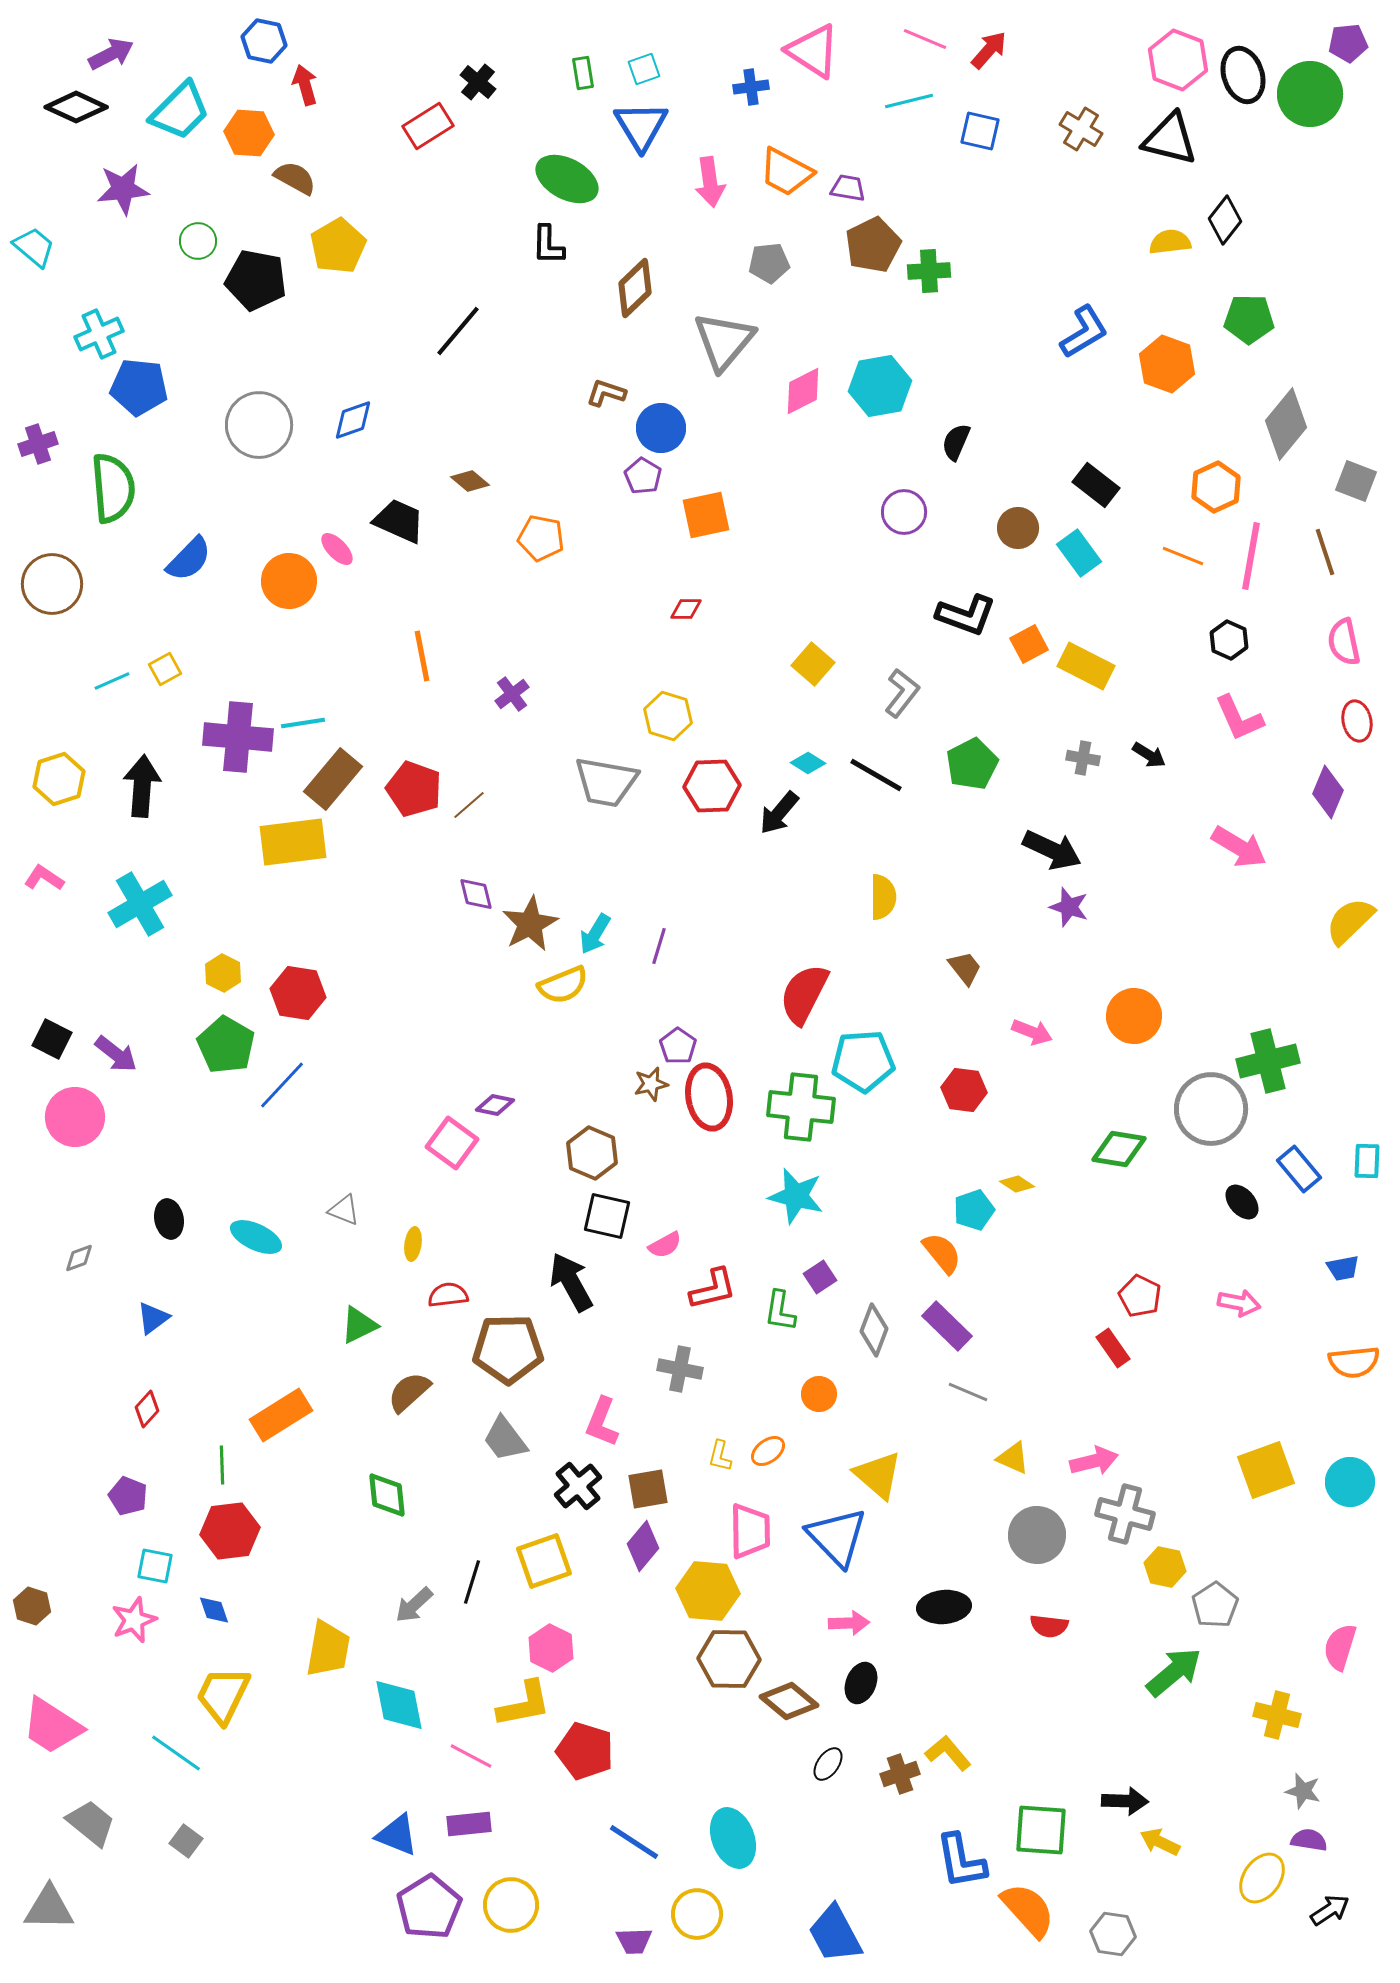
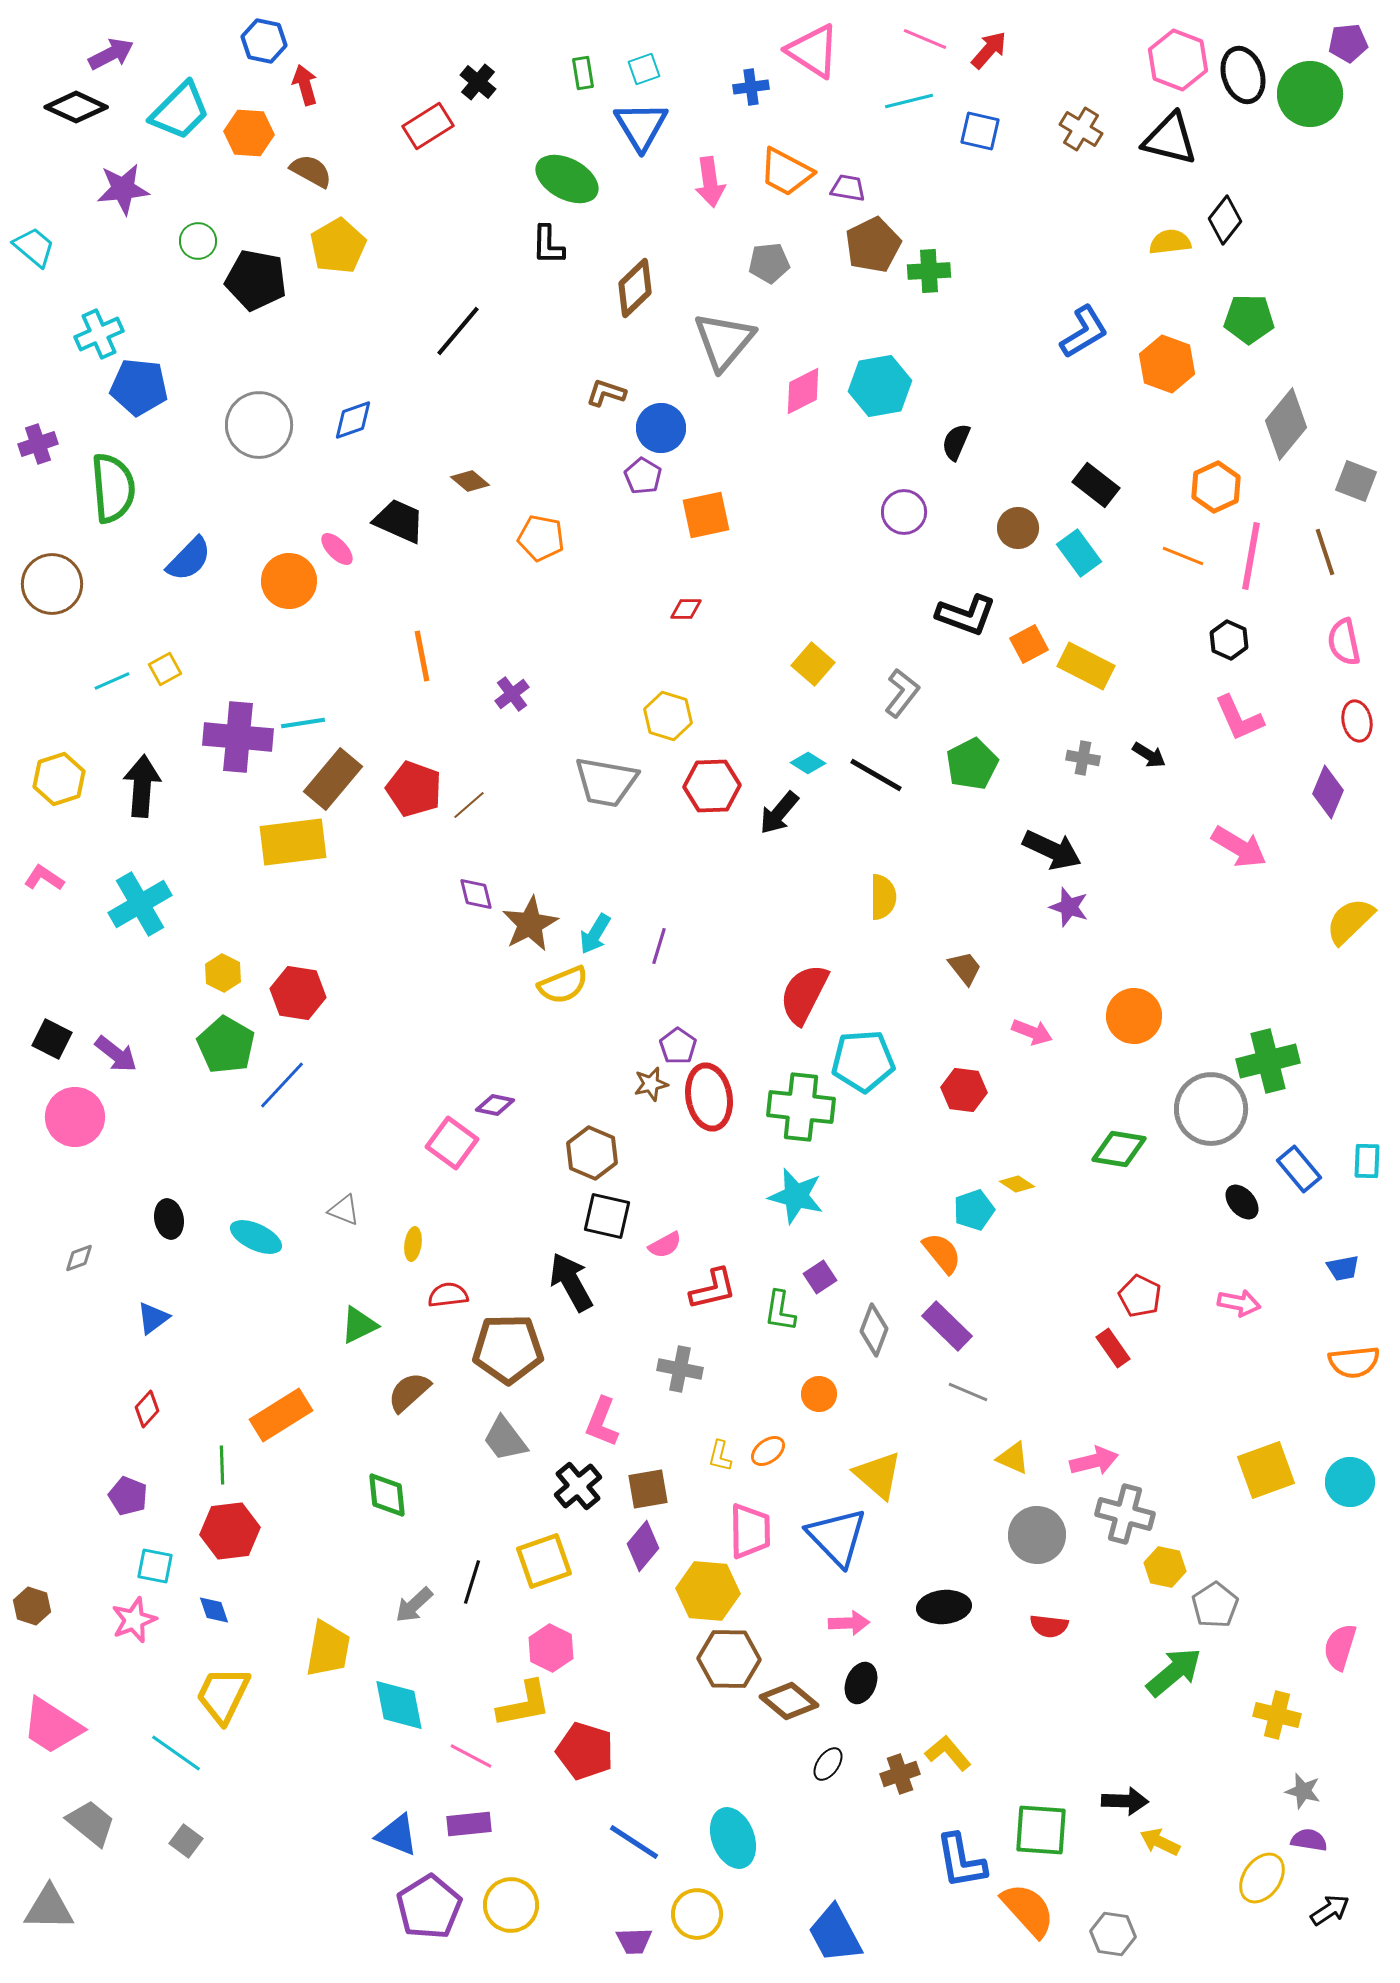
brown semicircle at (295, 178): moved 16 px right, 7 px up
